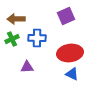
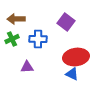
purple square: moved 6 px down; rotated 30 degrees counterclockwise
blue cross: moved 1 px right, 1 px down
red ellipse: moved 6 px right, 4 px down
